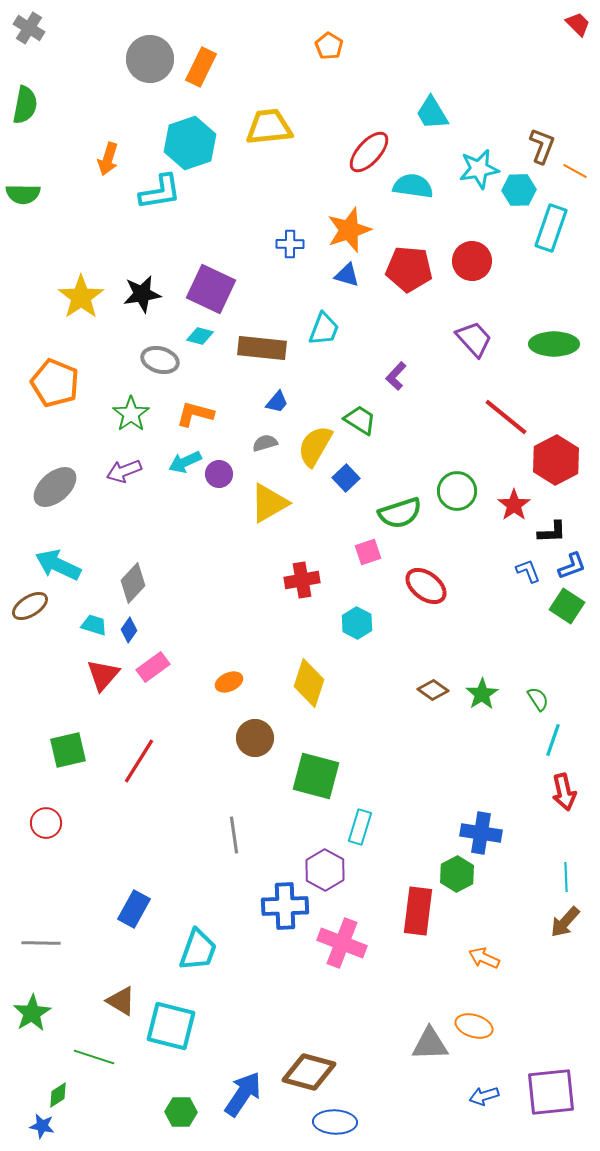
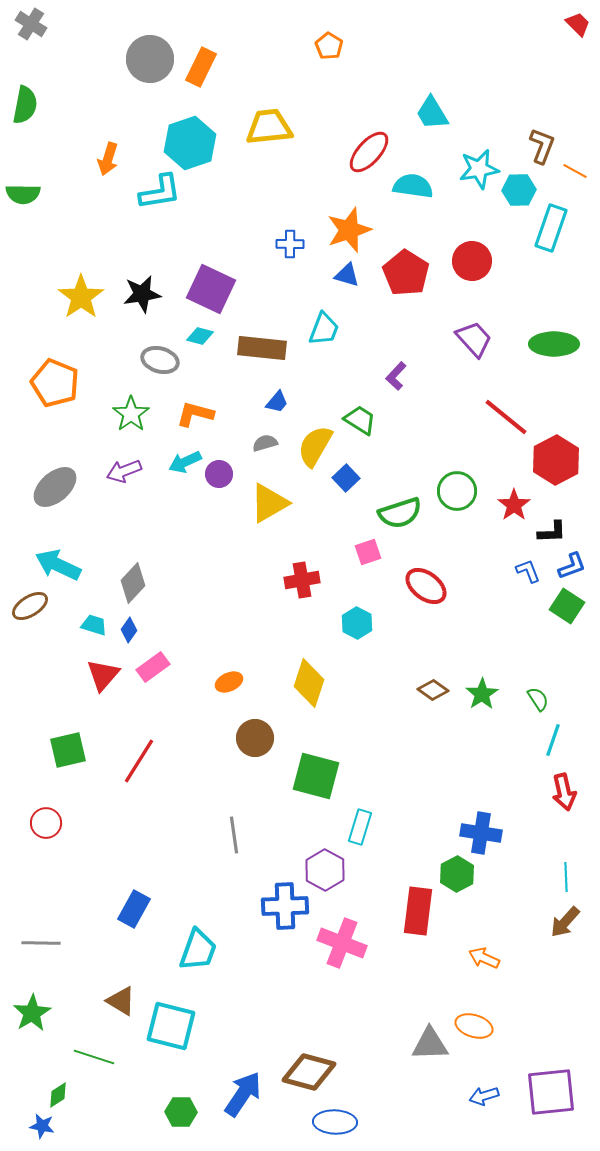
gray cross at (29, 28): moved 2 px right, 4 px up
red pentagon at (409, 269): moved 3 px left, 4 px down; rotated 27 degrees clockwise
